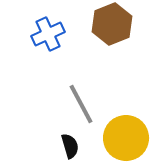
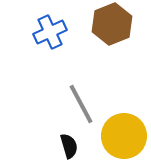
blue cross: moved 2 px right, 2 px up
yellow circle: moved 2 px left, 2 px up
black semicircle: moved 1 px left
